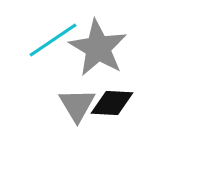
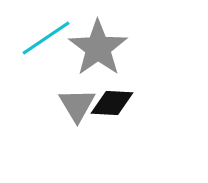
cyan line: moved 7 px left, 2 px up
gray star: rotated 6 degrees clockwise
